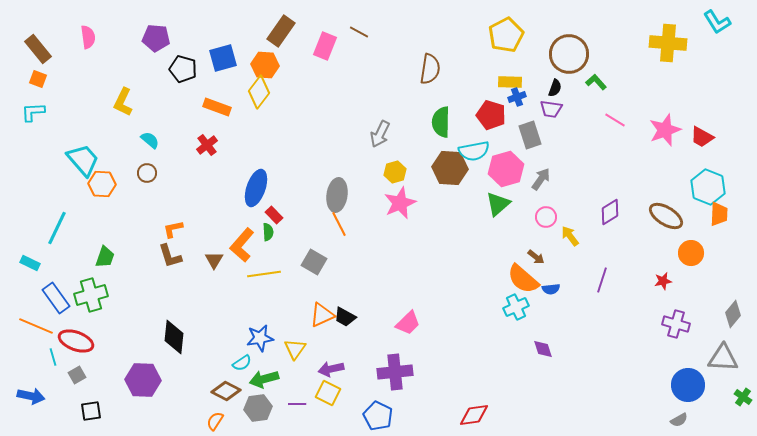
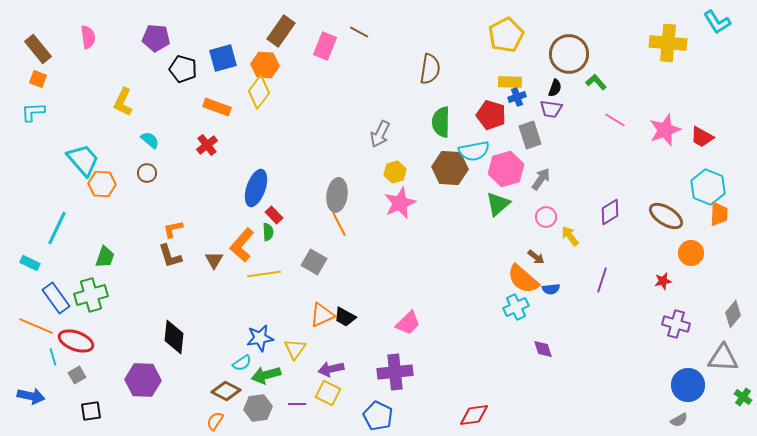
green arrow at (264, 379): moved 2 px right, 4 px up
